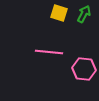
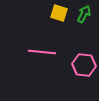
pink line: moved 7 px left
pink hexagon: moved 4 px up
